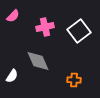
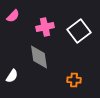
gray diamond: moved 1 px right, 4 px up; rotated 15 degrees clockwise
